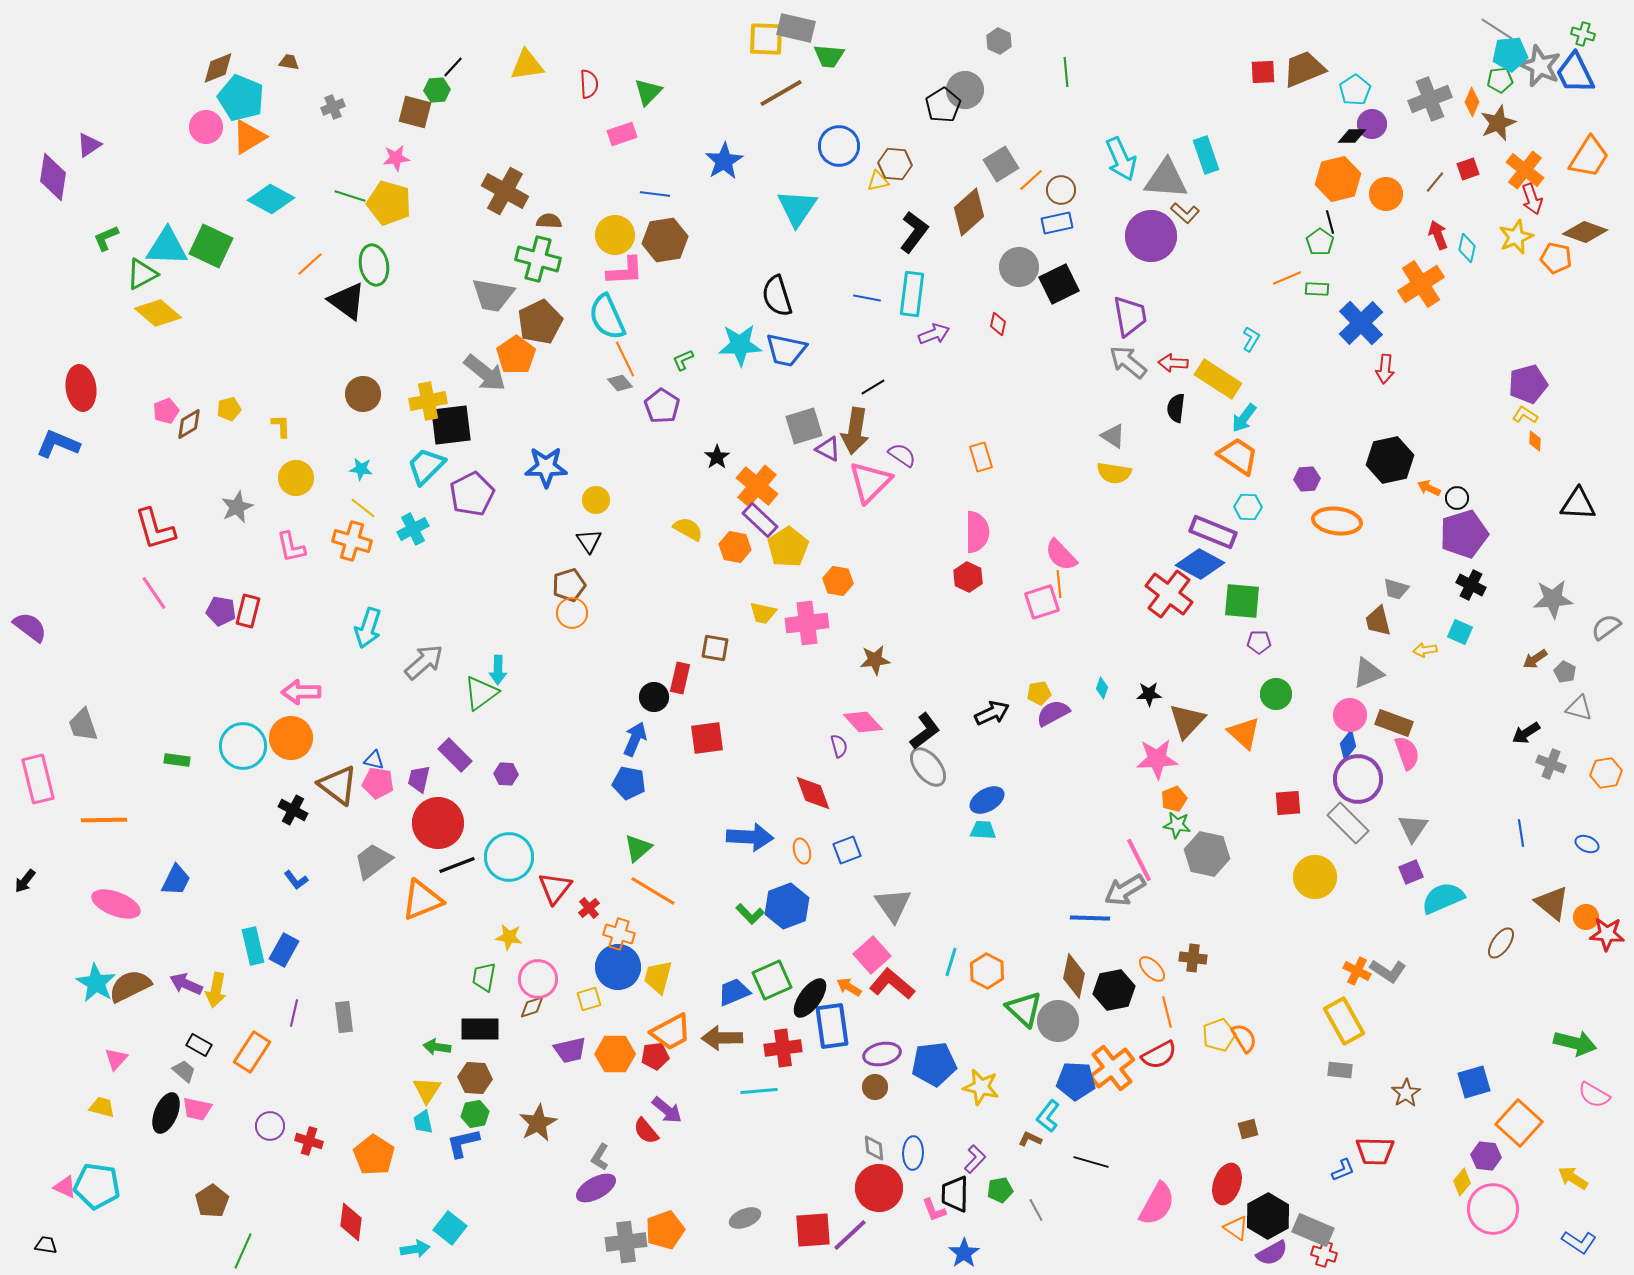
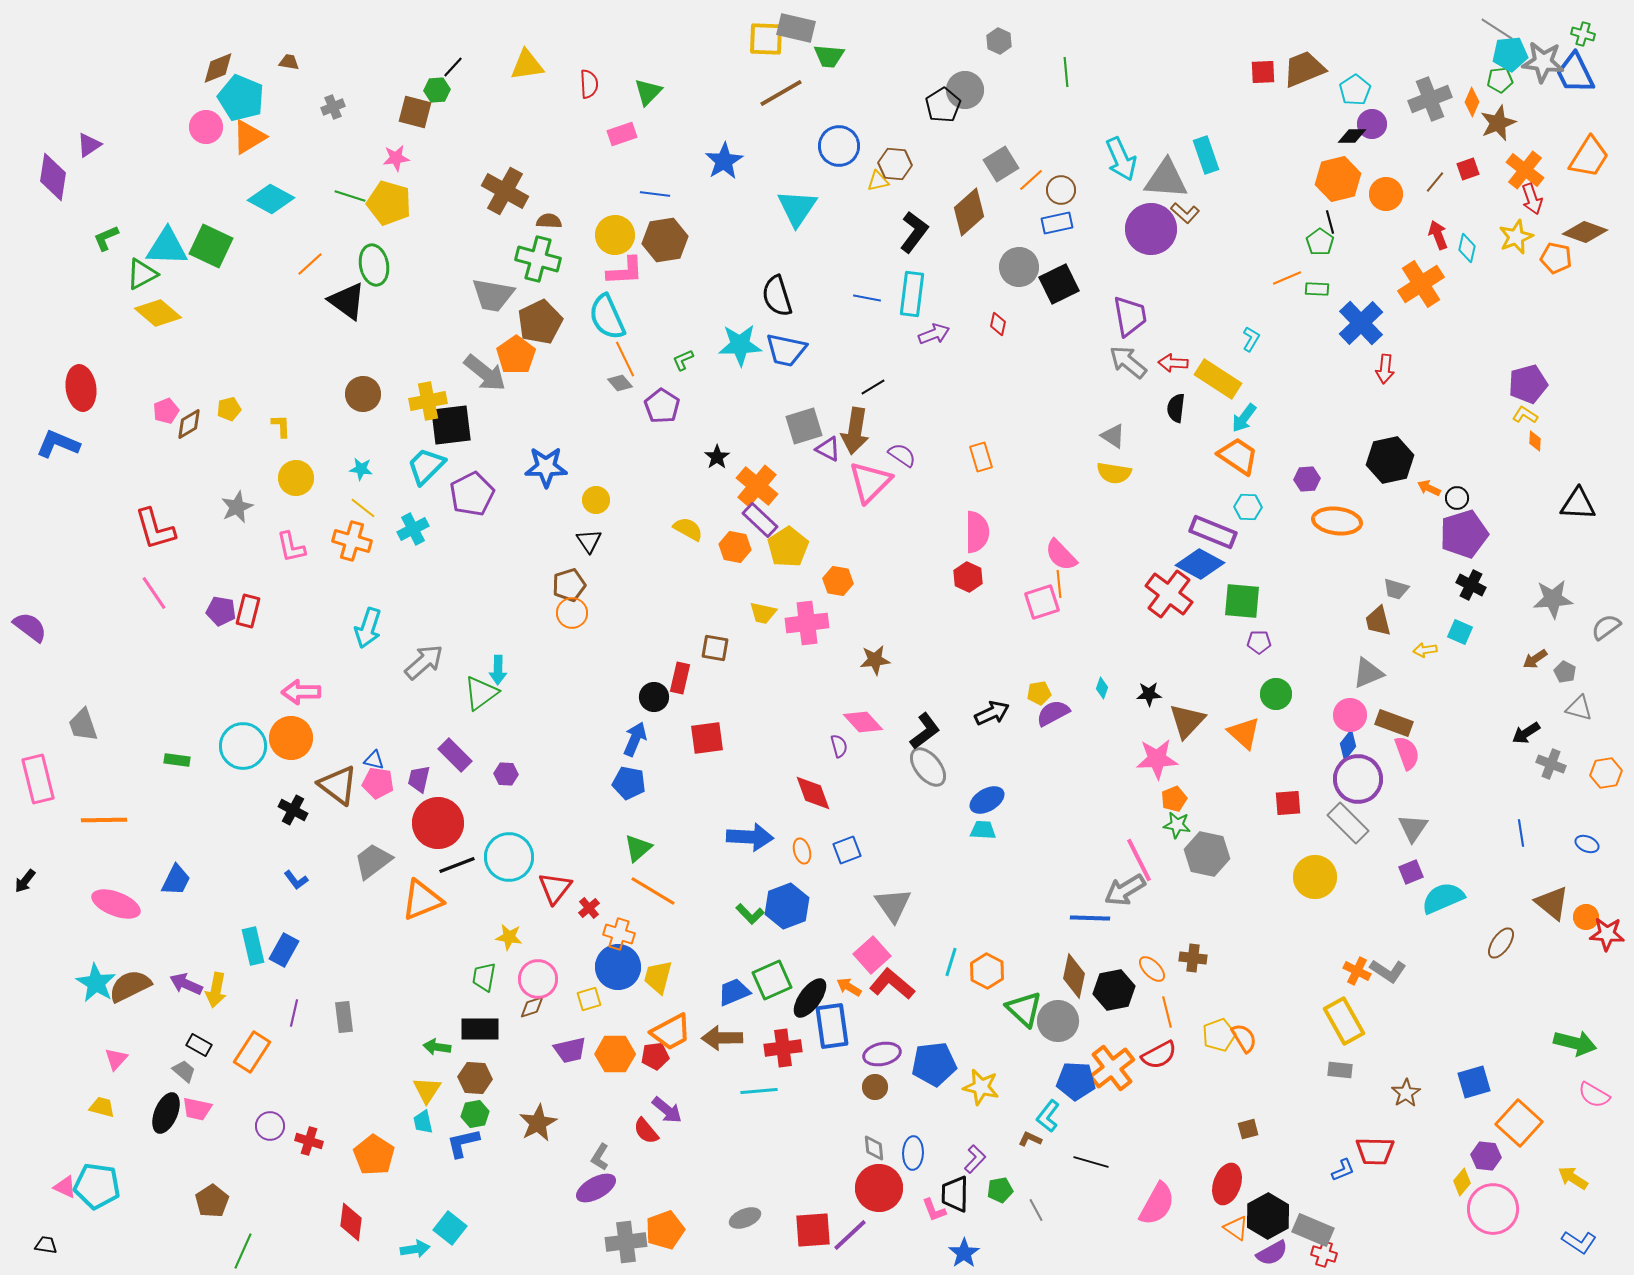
gray star at (1540, 66): moved 3 px right, 4 px up; rotated 18 degrees counterclockwise
purple circle at (1151, 236): moved 7 px up
